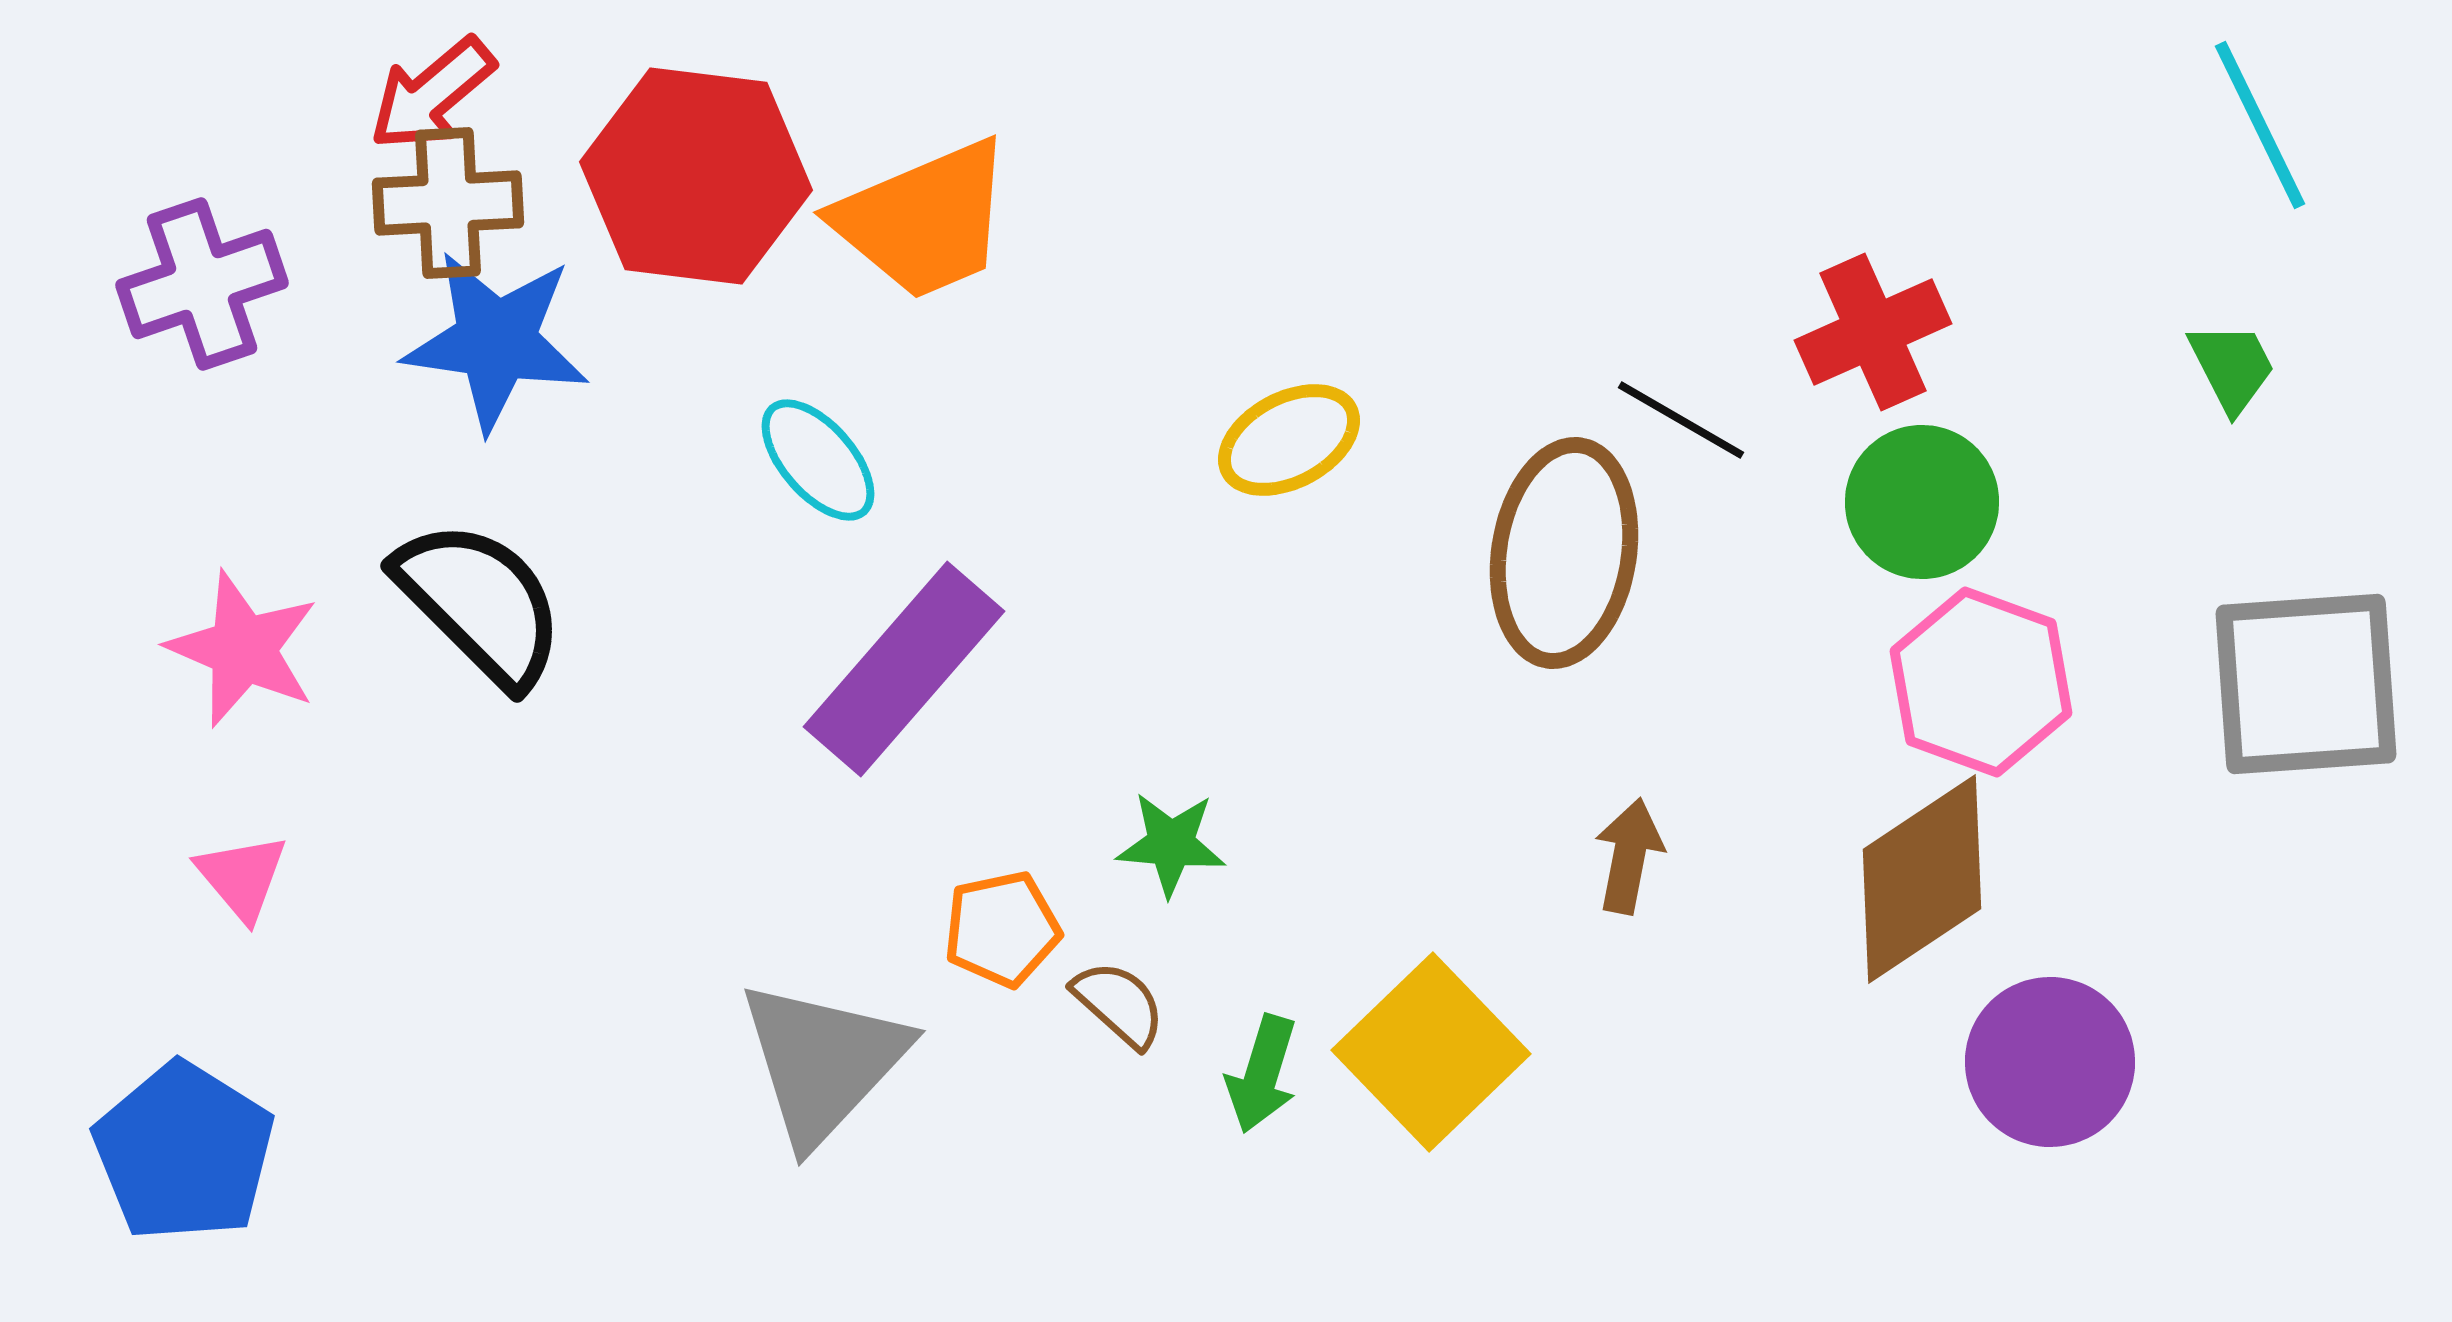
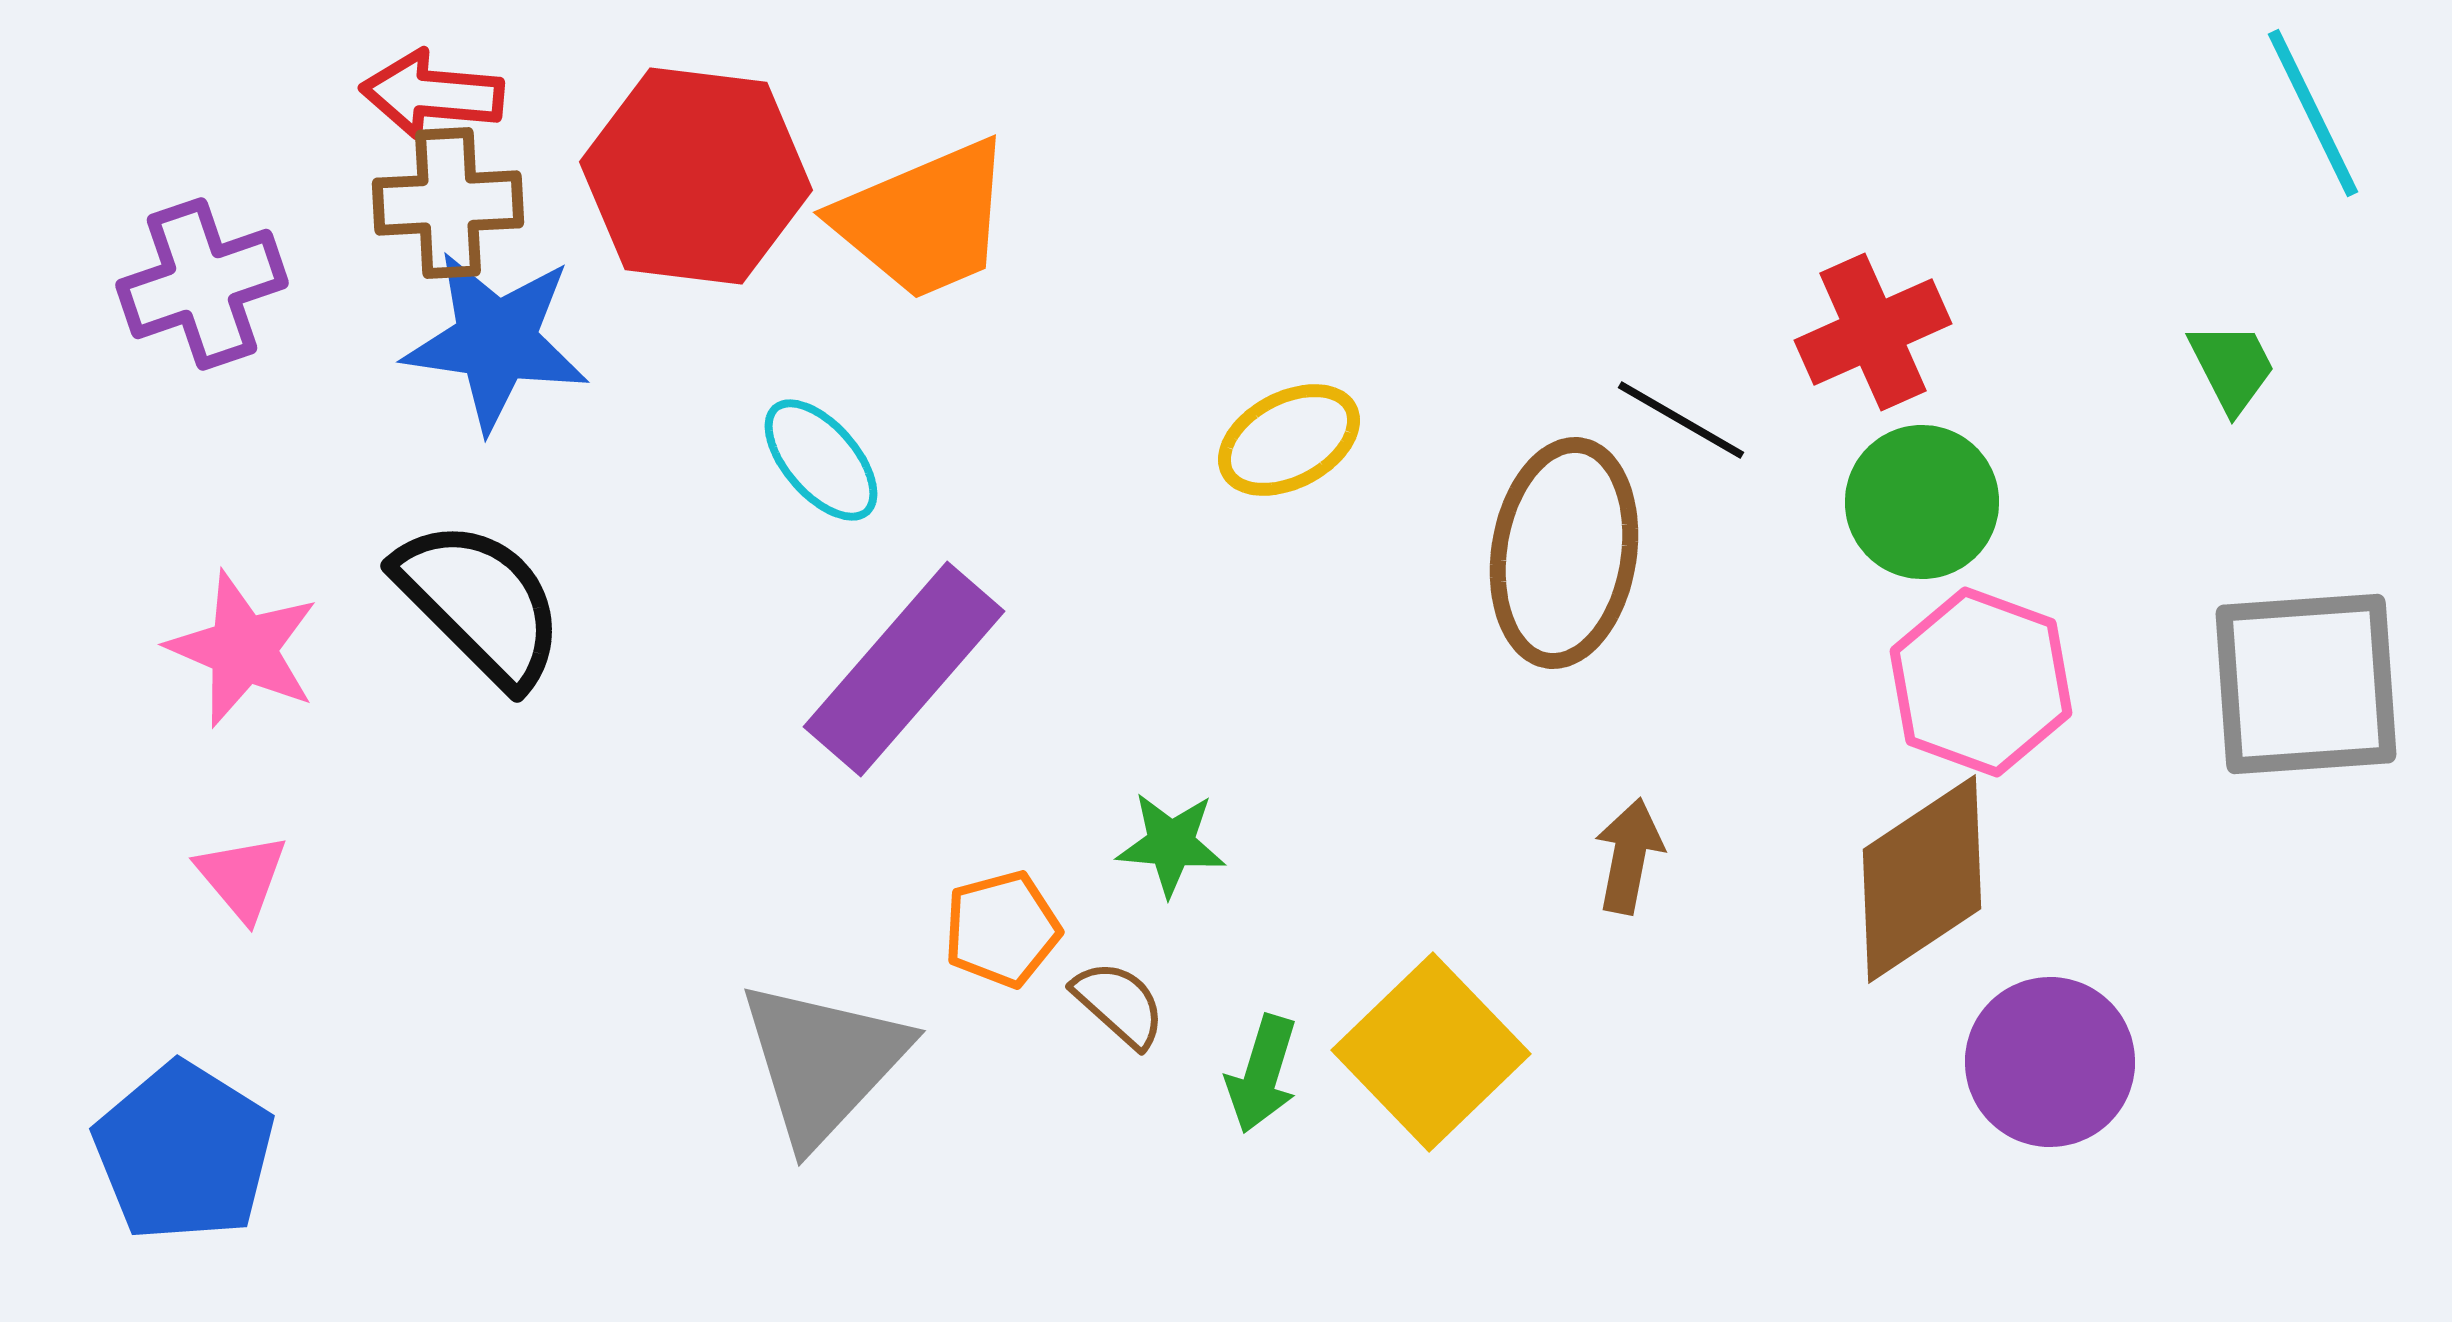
red arrow: rotated 45 degrees clockwise
cyan line: moved 53 px right, 12 px up
cyan ellipse: moved 3 px right
orange pentagon: rotated 3 degrees counterclockwise
